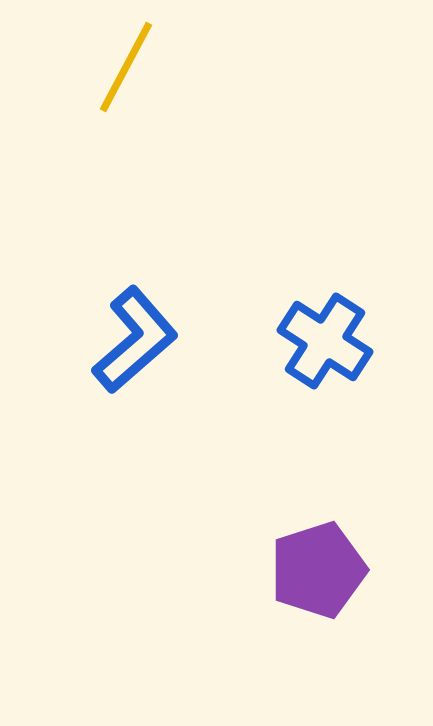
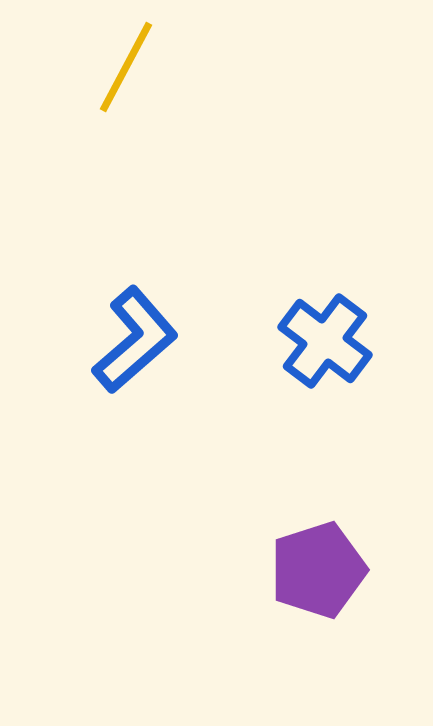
blue cross: rotated 4 degrees clockwise
